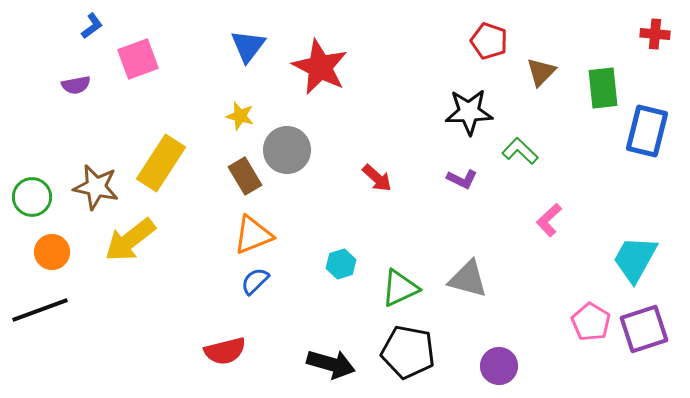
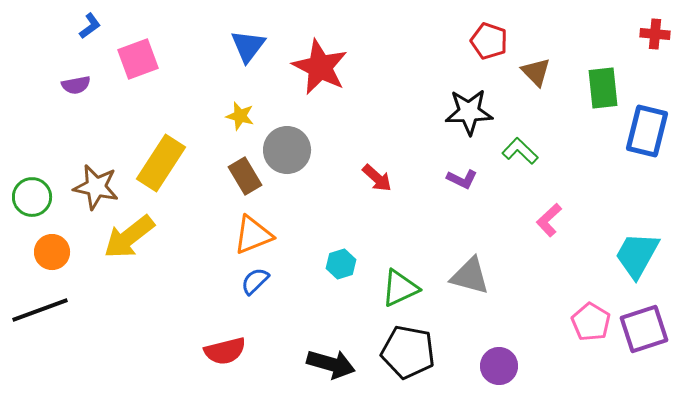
blue L-shape: moved 2 px left
brown triangle: moved 5 px left; rotated 28 degrees counterclockwise
yellow arrow: moved 1 px left, 3 px up
cyan trapezoid: moved 2 px right, 4 px up
gray triangle: moved 2 px right, 3 px up
